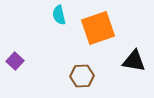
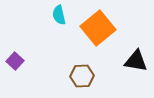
orange square: rotated 20 degrees counterclockwise
black triangle: moved 2 px right
